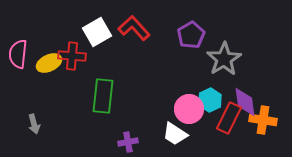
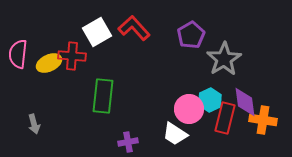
red rectangle: moved 4 px left; rotated 12 degrees counterclockwise
